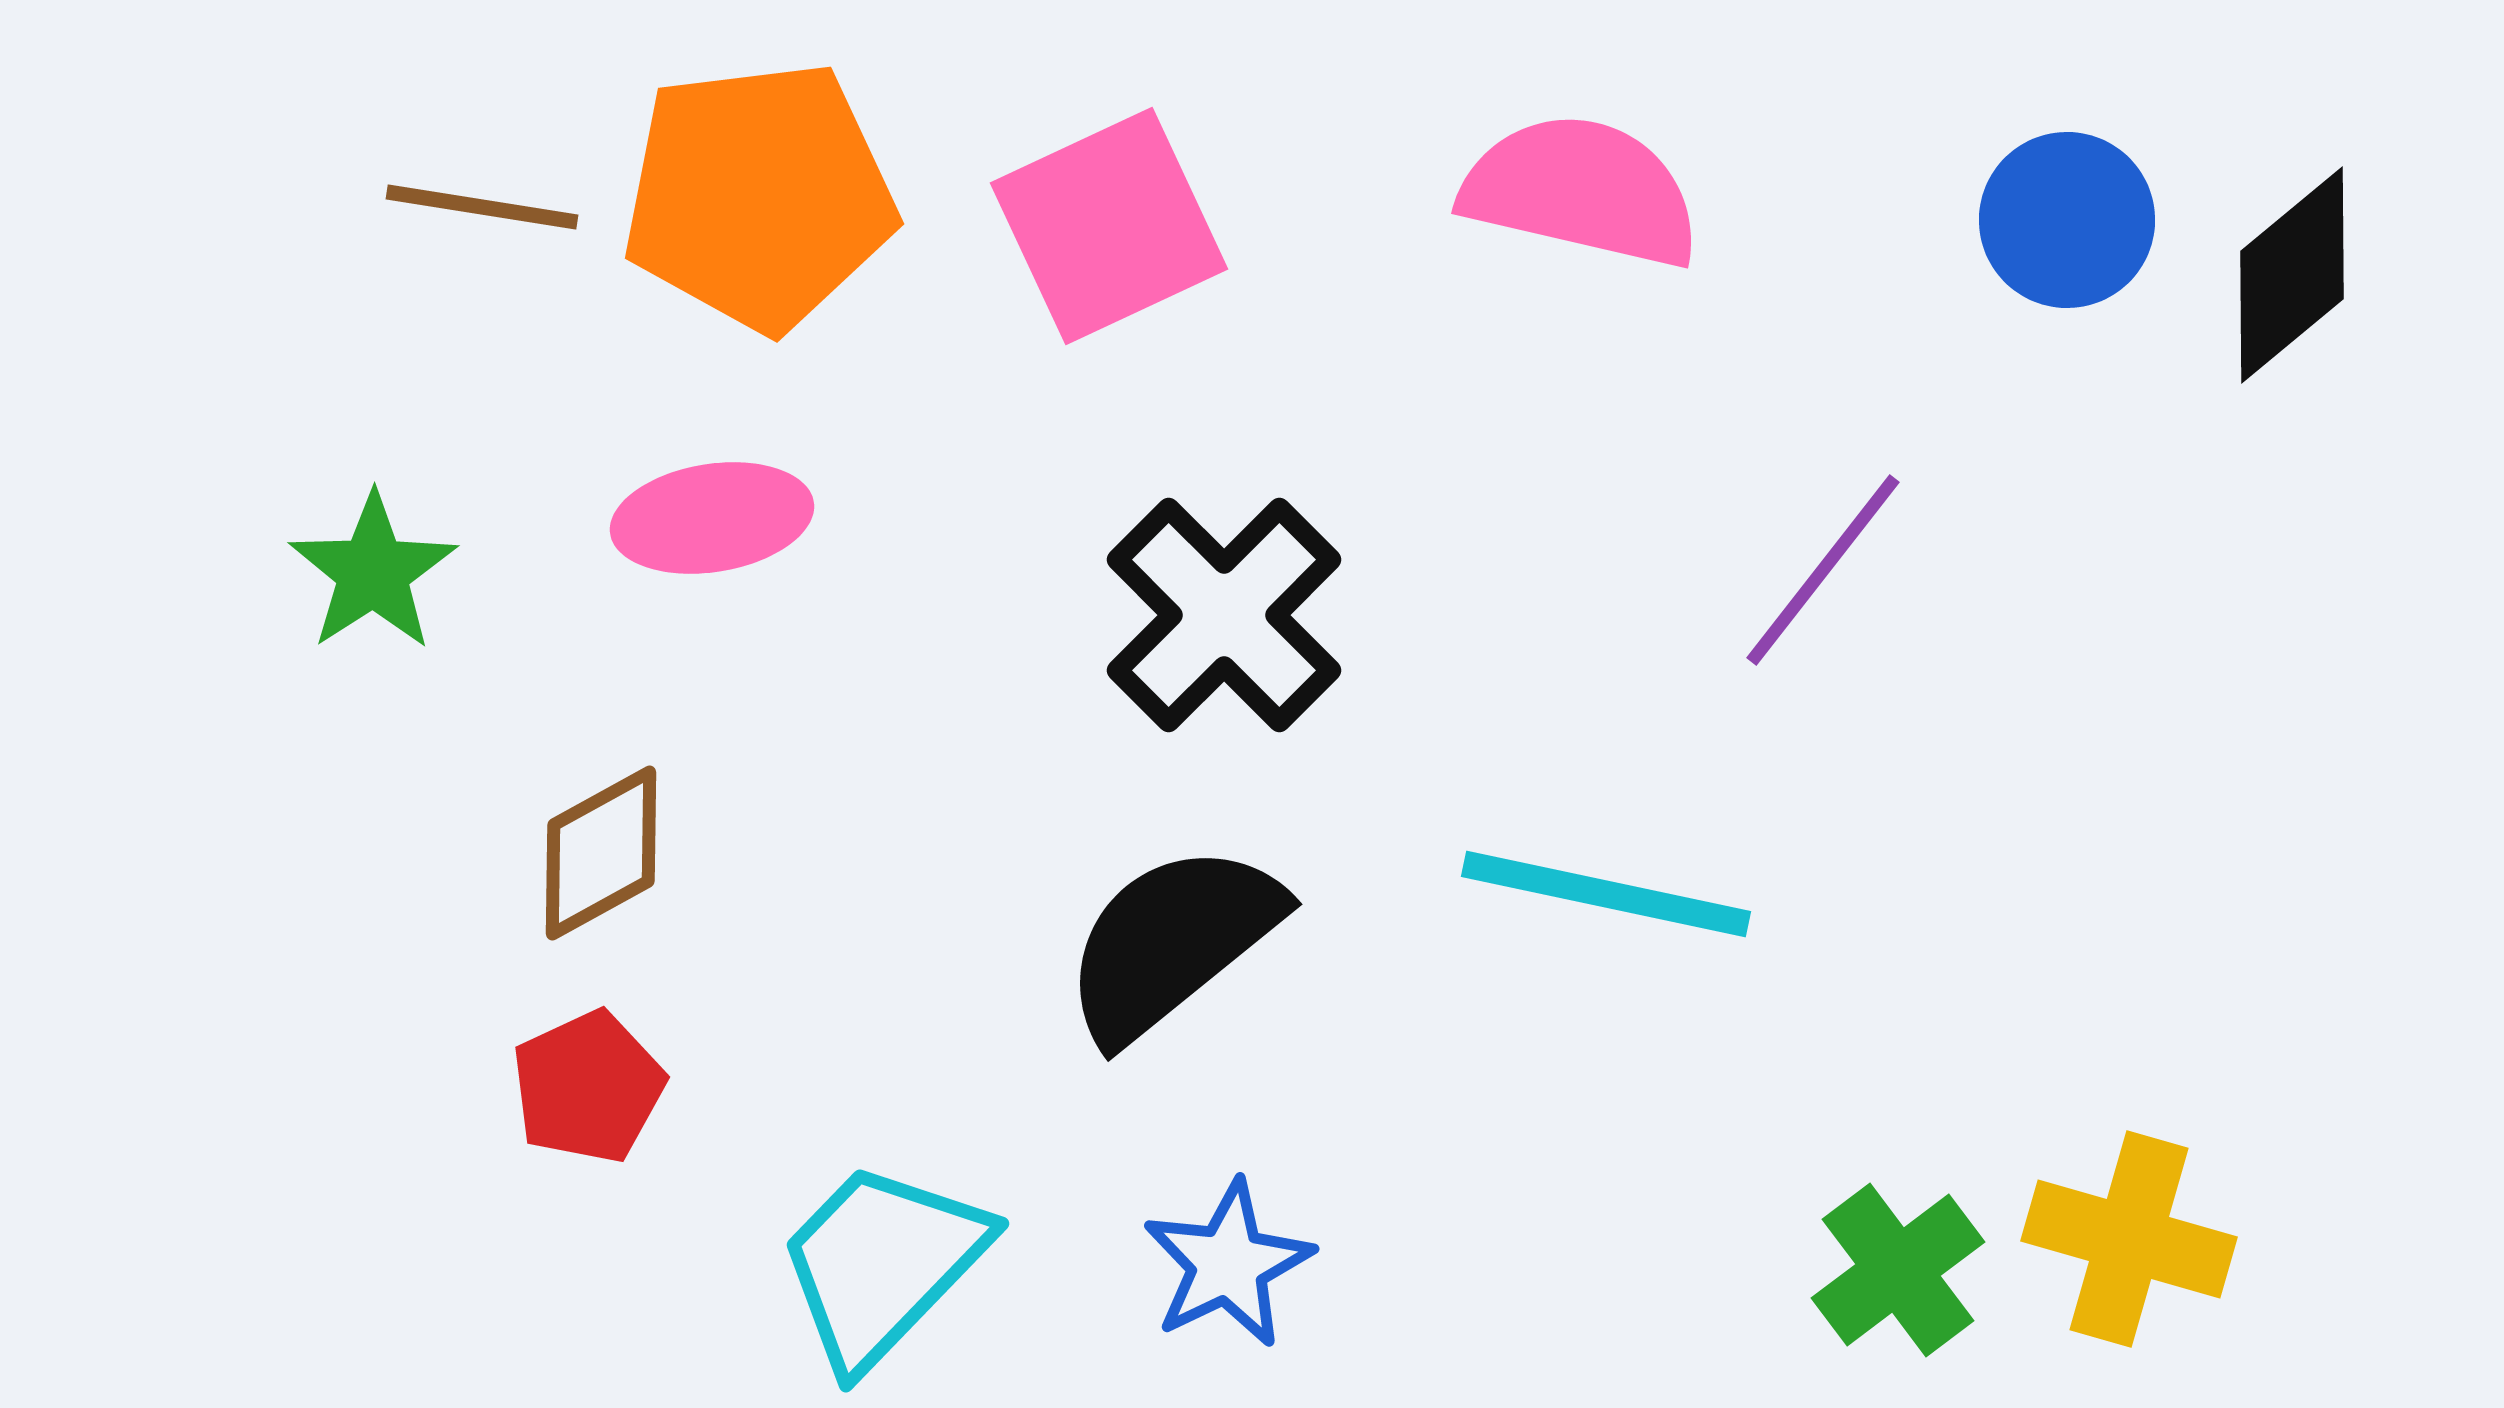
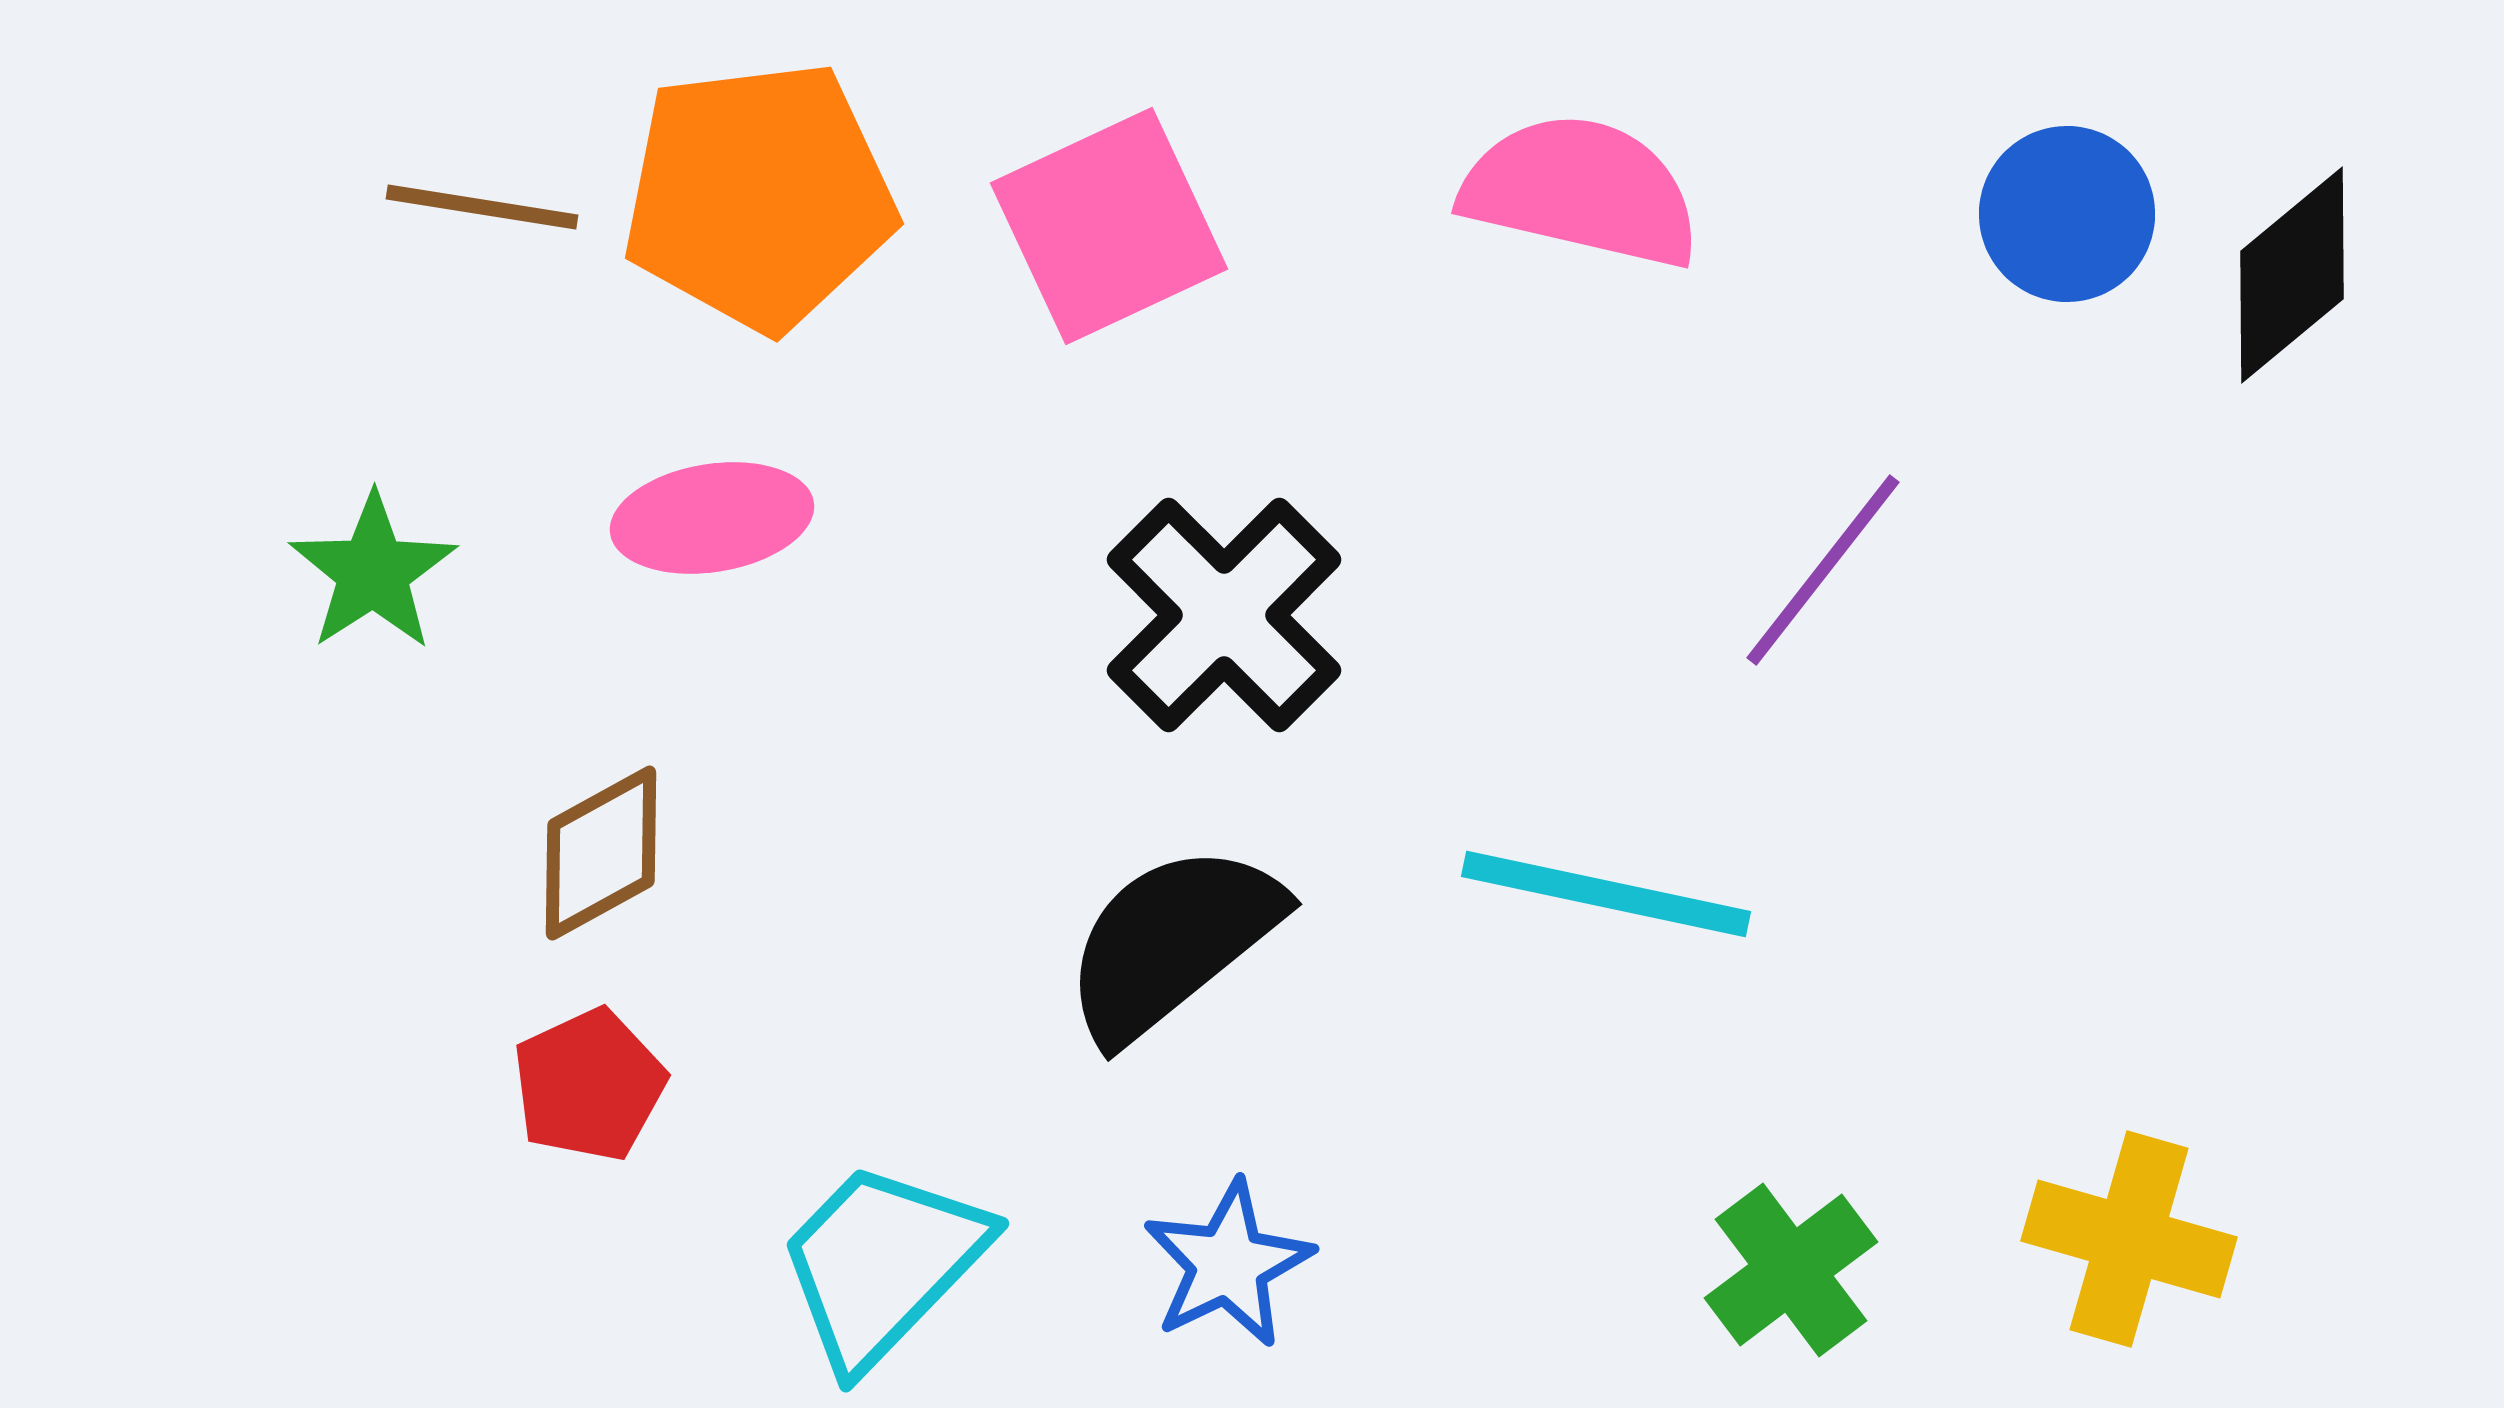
blue circle: moved 6 px up
red pentagon: moved 1 px right, 2 px up
green cross: moved 107 px left
